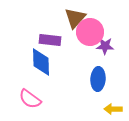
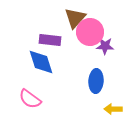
blue diamond: rotated 16 degrees counterclockwise
blue ellipse: moved 2 px left, 2 px down
